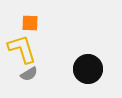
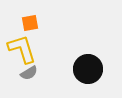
orange square: rotated 12 degrees counterclockwise
gray semicircle: moved 1 px up
